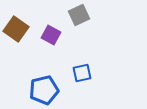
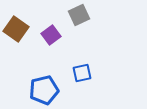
purple square: rotated 24 degrees clockwise
